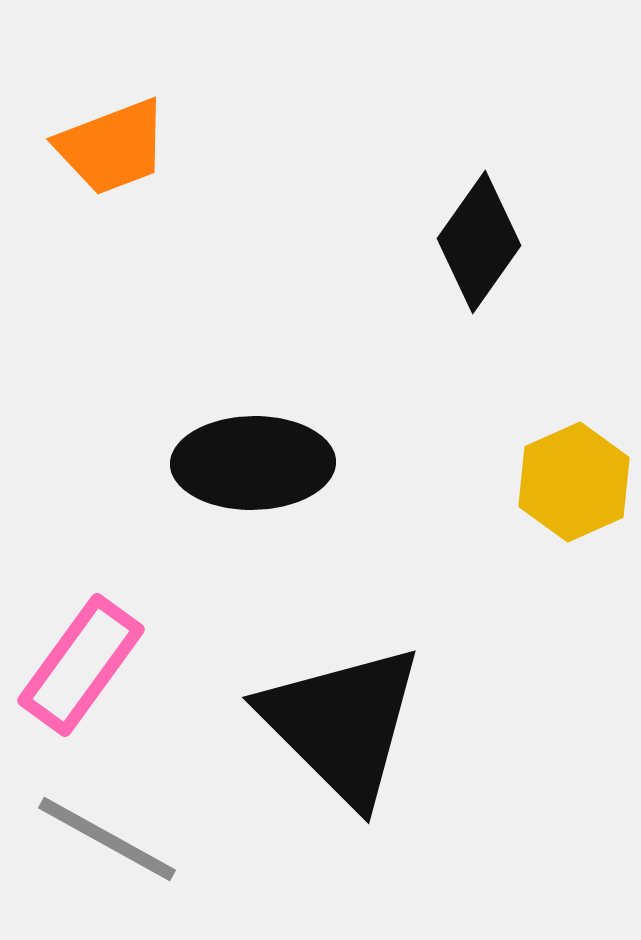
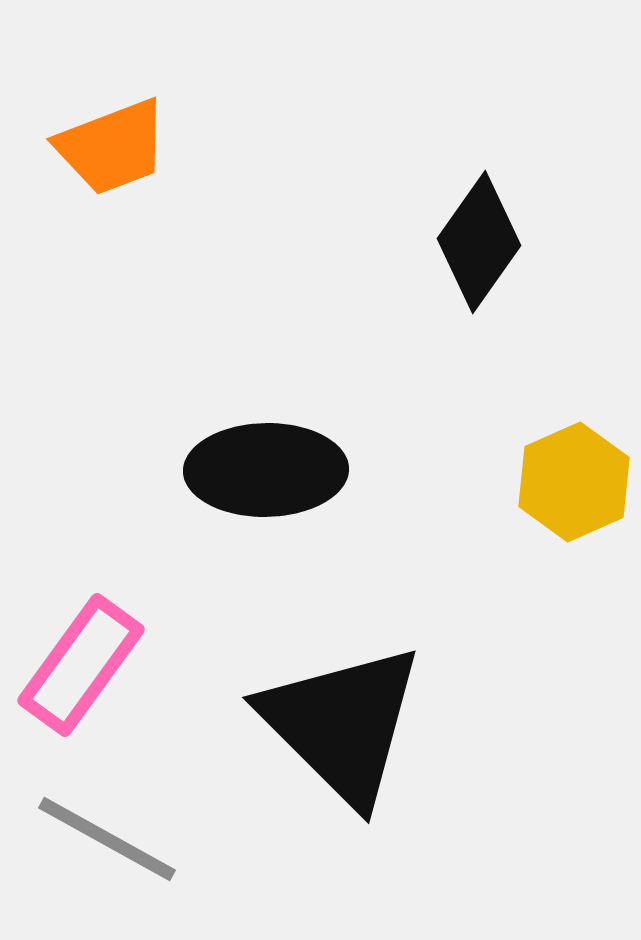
black ellipse: moved 13 px right, 7 px down
